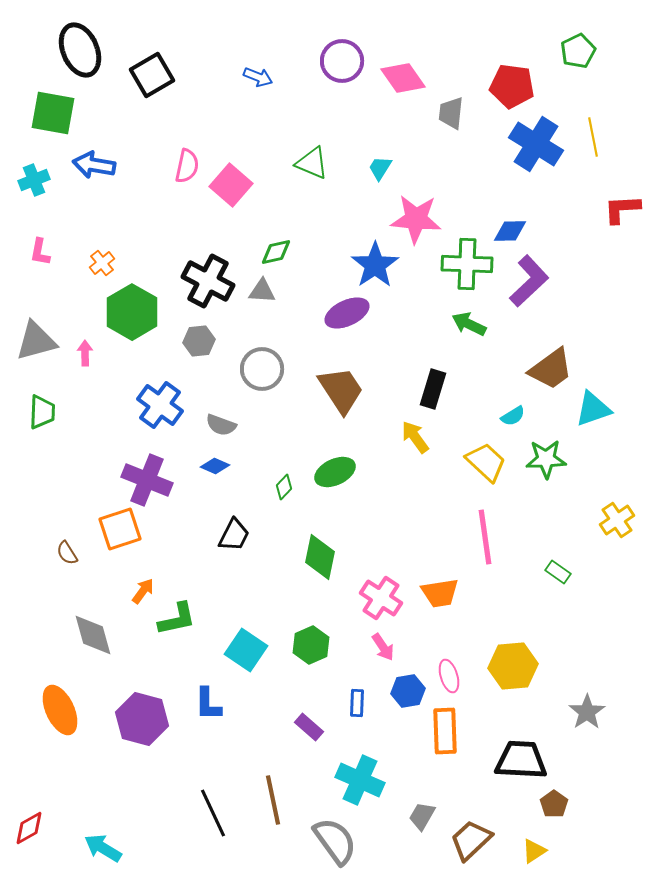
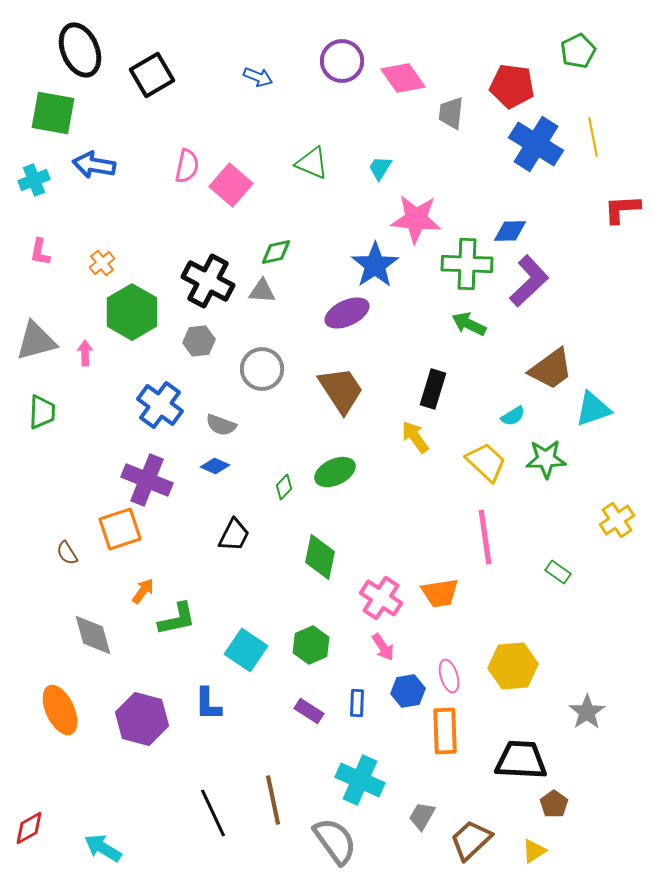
purple rectangle at (309, 727): moved 16 px up; rotated 8 degrees counterclockwise
